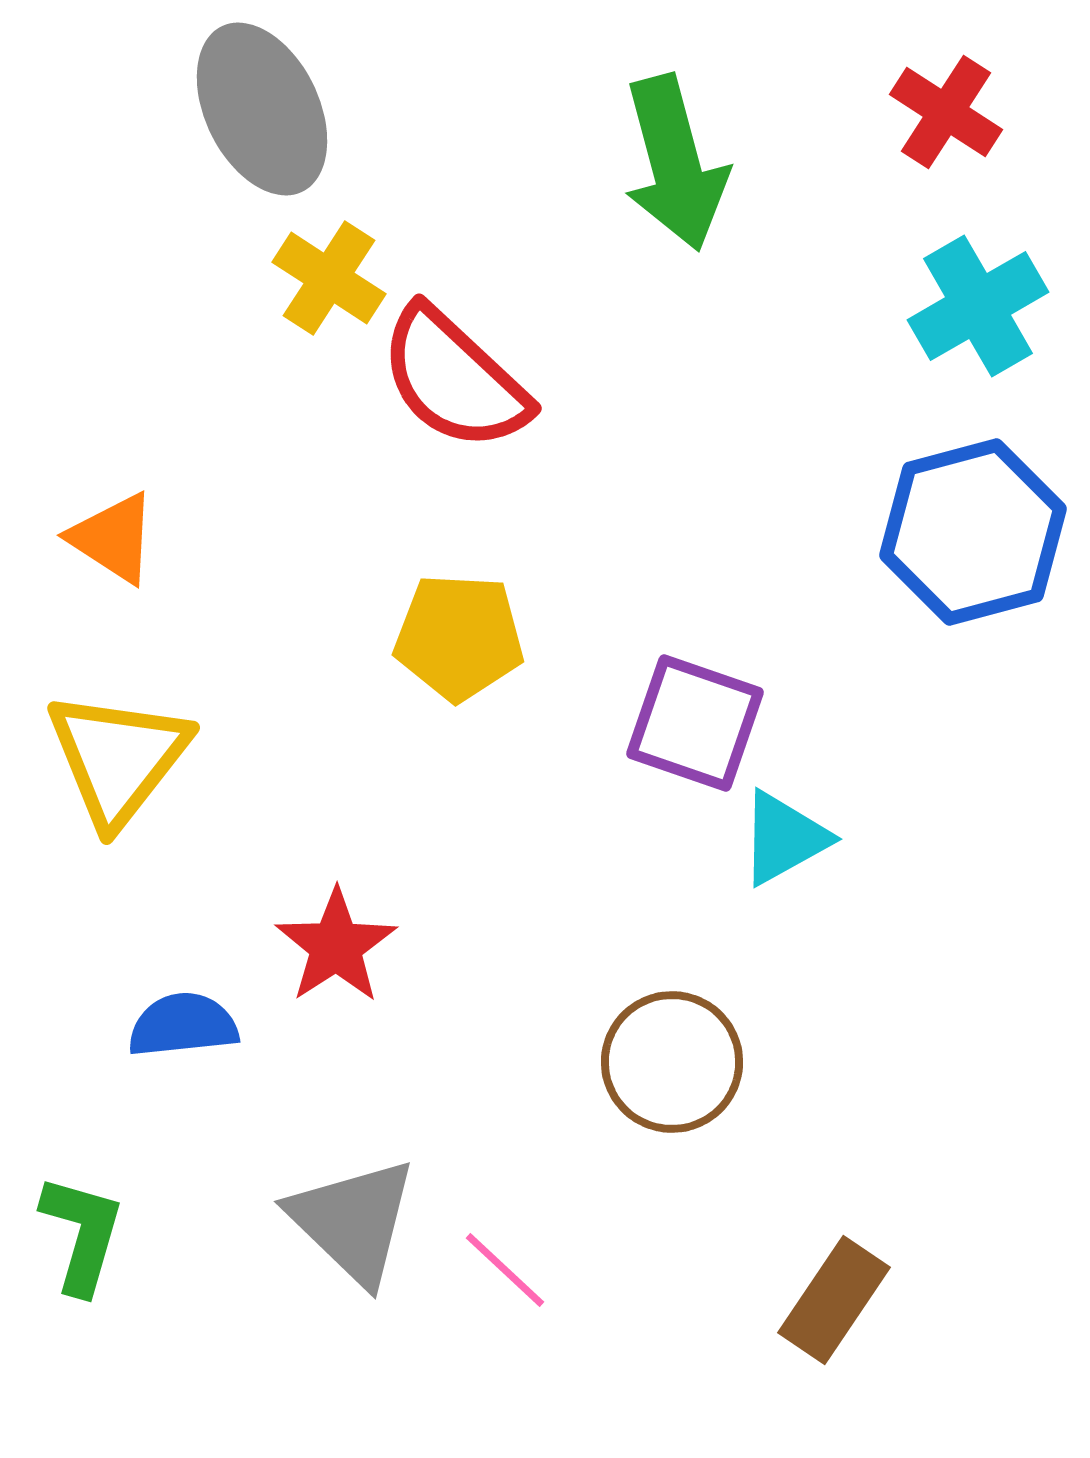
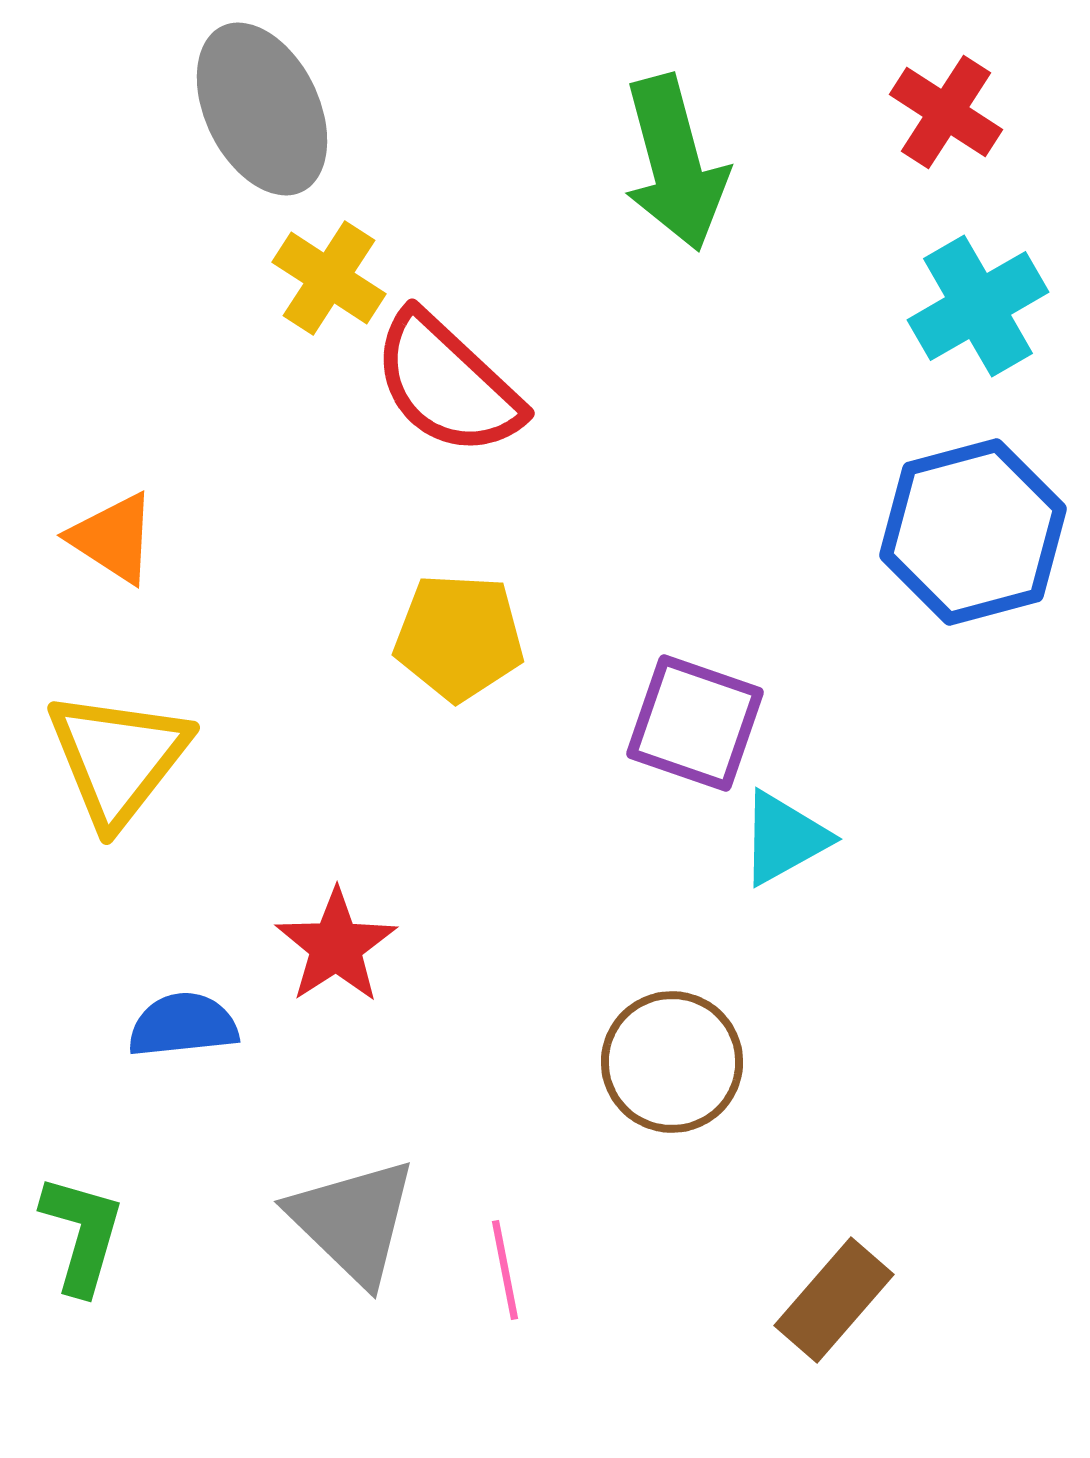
red semicircle: moved 7 px left, 5 px down
pink line: rotated 36 degrees clockwise
brown rectangle: rotated 7 degrees clockwise
